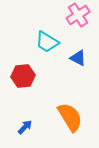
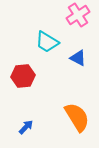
orange semicircle: moved 7 px right
blue arrow: moved 1 px right
